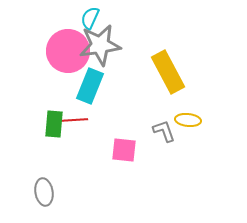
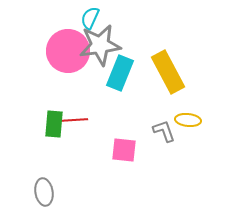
cyan rectangle: moved 30 px right, 13 px up
